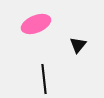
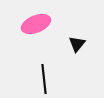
black triangle: moved 1 px left, 1 px up
